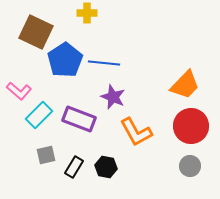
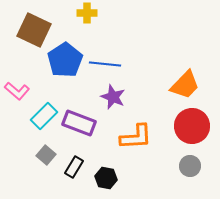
brown square: moved 2 px left, 2 px up
blue line: moved 1 px right, 1 px down
pink L-shape: moved 2 px left
cyan rectangle: moved 5 px right, 1 px down
purple rectangle: moved 4 px down
red circle: moved 1 px right
orange L-shape: moved 5 px down; rotated 64 degrees counterclockwise
gray square: rotated 36 degrees counterclockwise
black hexagon: moved 11 px down
